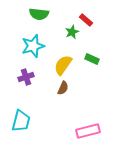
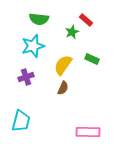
green semicircle: moved 5 px down
pink rectangle: moved 1 px down; rotated 15 degrees clockwise
